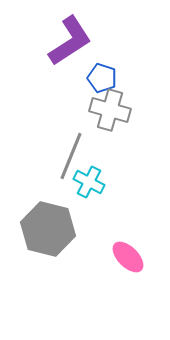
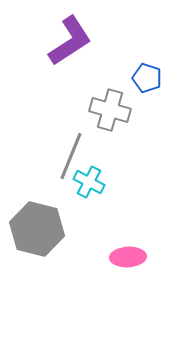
blue pentagon: moved 45 px right
gray hexagon: moved 11 px left
pink ellipse: rotated 48 degrees counterclockwise
